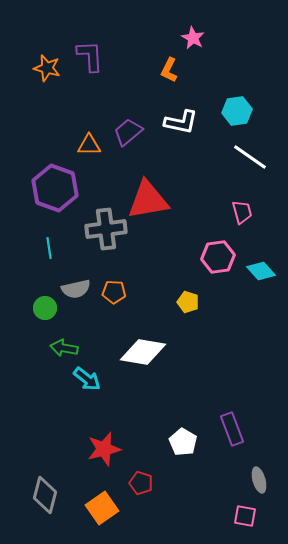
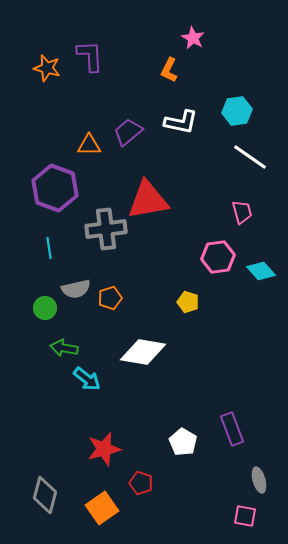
orange pentagon: moved 4 px left, 6 px down; rotated 20 degrees counterclockwise
